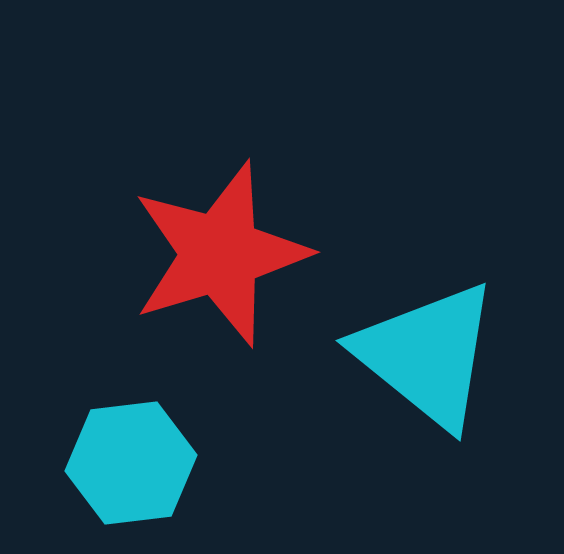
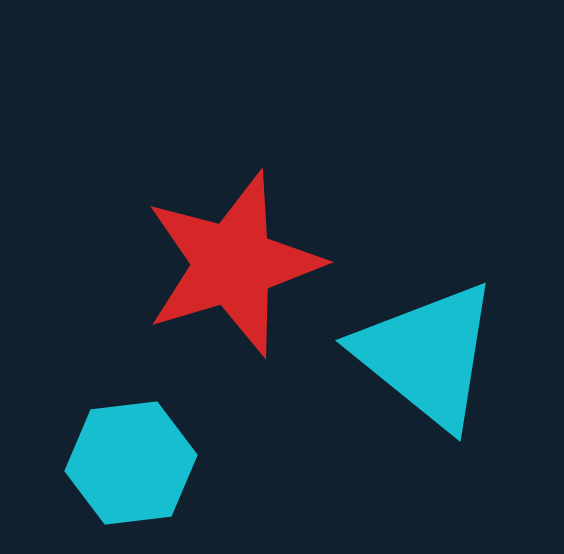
red star: moved 13 px right, 10 px down
